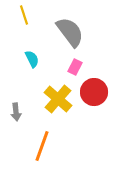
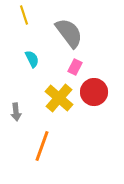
gray semicircle: moved 1 px left, 1 px down
yellow cross: moved 1 px right, 1 px up
